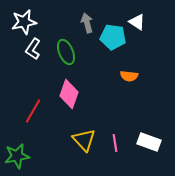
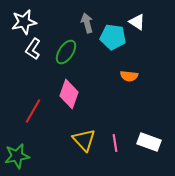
green ellipse: rotated 55 degrees clockwise
